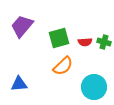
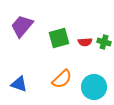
orange semicircle: moved 1 px left, 13 px down
blue triangle: rotated 24 degrees clockwise
